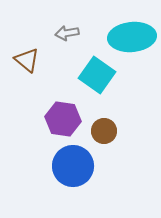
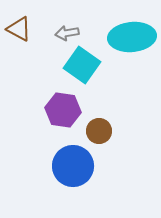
brown triangle: moved 8 px left, 31 px up; rotated 12 degrees counterclockwise
cyan square: moved 15 px left, 10 px up
purple hexagon: moved 9 px up
brown circle: moved 5 px left
